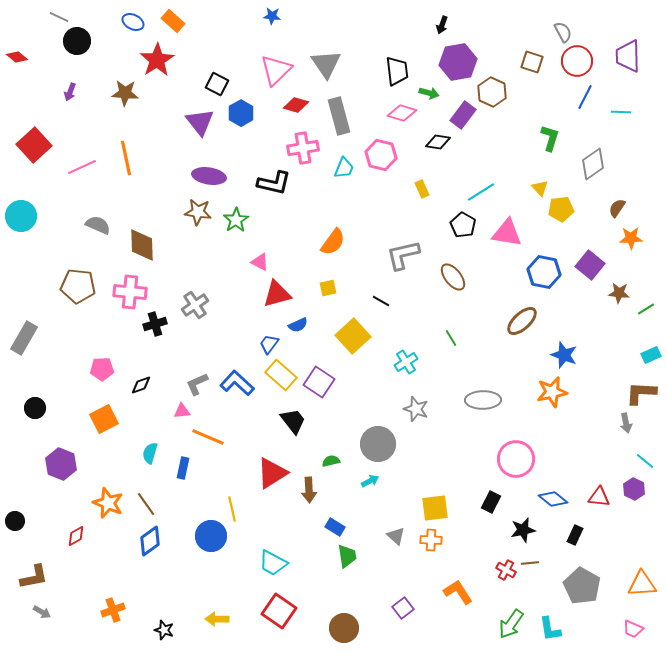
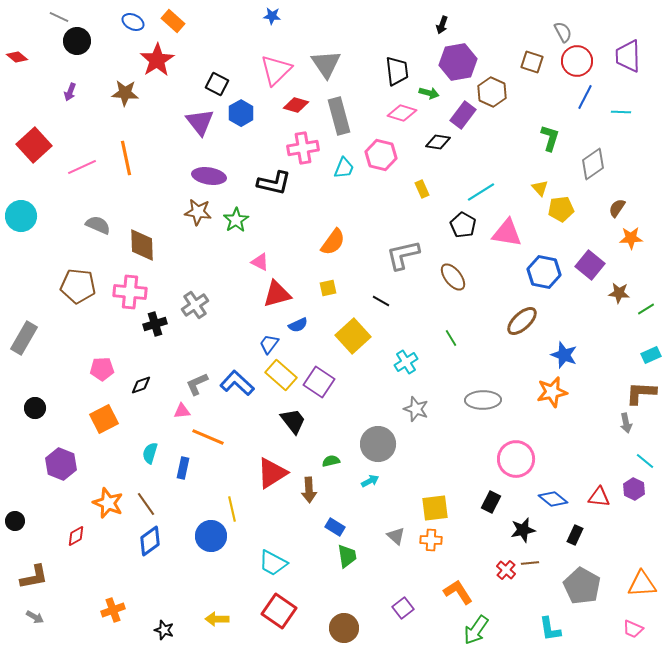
red cross at (506, 570): rotated 12 degrees clockwise
gray arrow at (42, 612): moved 7 px left, 5 px down
green arrow at (511, 624): moved 35 px left, 6 px down
